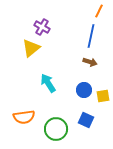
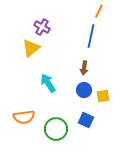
brown arrow: moved 6 px left, 6 px down; rotated 80 degrees clockwise
